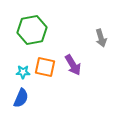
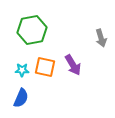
cyan star: moved 1 px left, 2 px up
